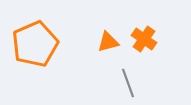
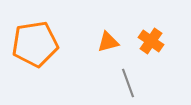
orange cross: moved 7 px right, 2 px down
orange pentagon: rotated 15 degrees clockwise
